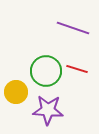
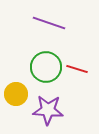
purple line: moved 24 px left, 5 px up
green circle: moved 4 px up
yellow circle: moved 2 px down
